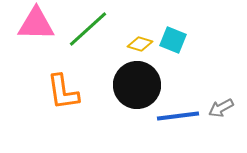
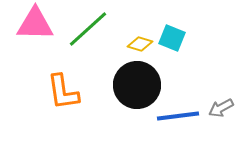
pink triangle: moved 1 px left
cyan square: moved 1 px left, 2 px up
